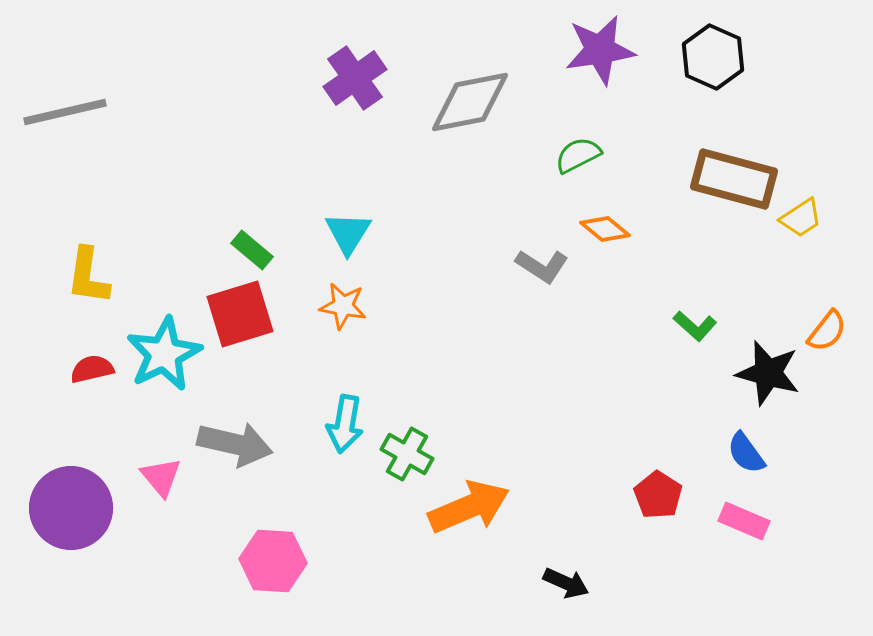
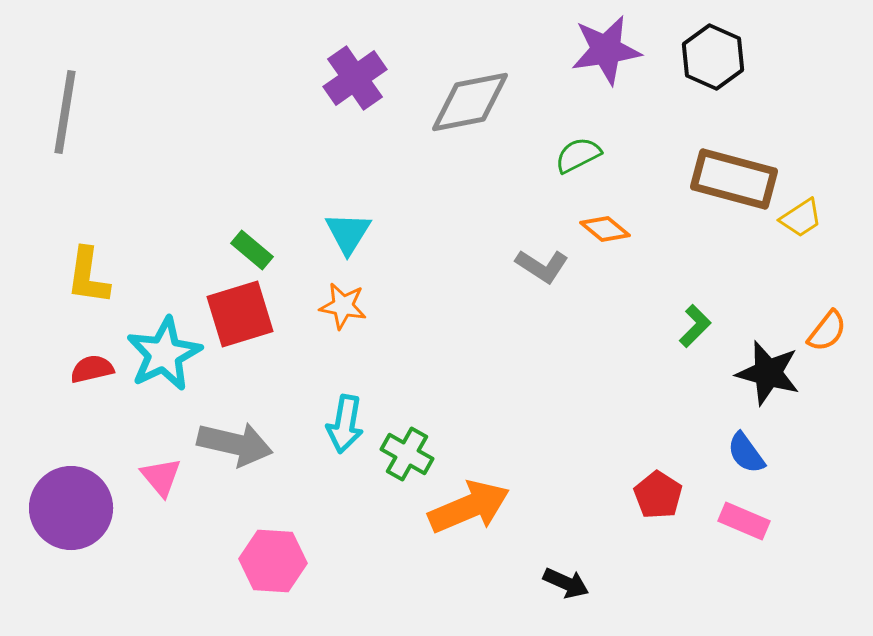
purple star: moved 6 px right
gray line: rotated 68 degrees counterclockwise
green L-shape: rotated 87 degrees counterclockwise
